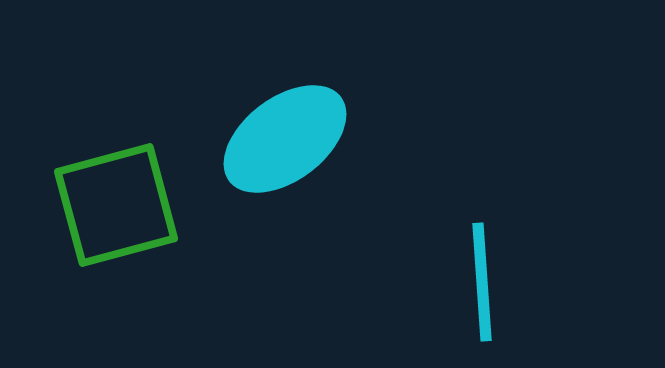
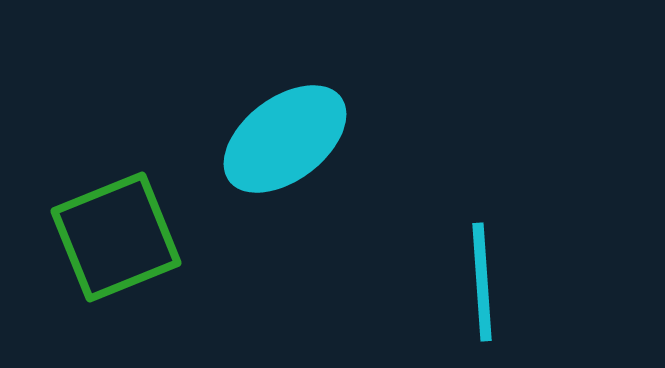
green square: moved 32 px down; rotated 7 degrees counterclockwise
